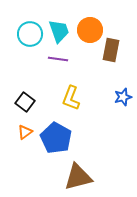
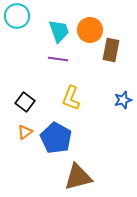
cyan circle: moved 13 px left, 18 px up
blue star: moved 3 px down
